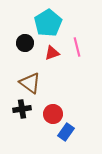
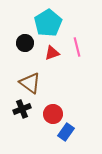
black cross: rotated 12 degrees counterclockwise
